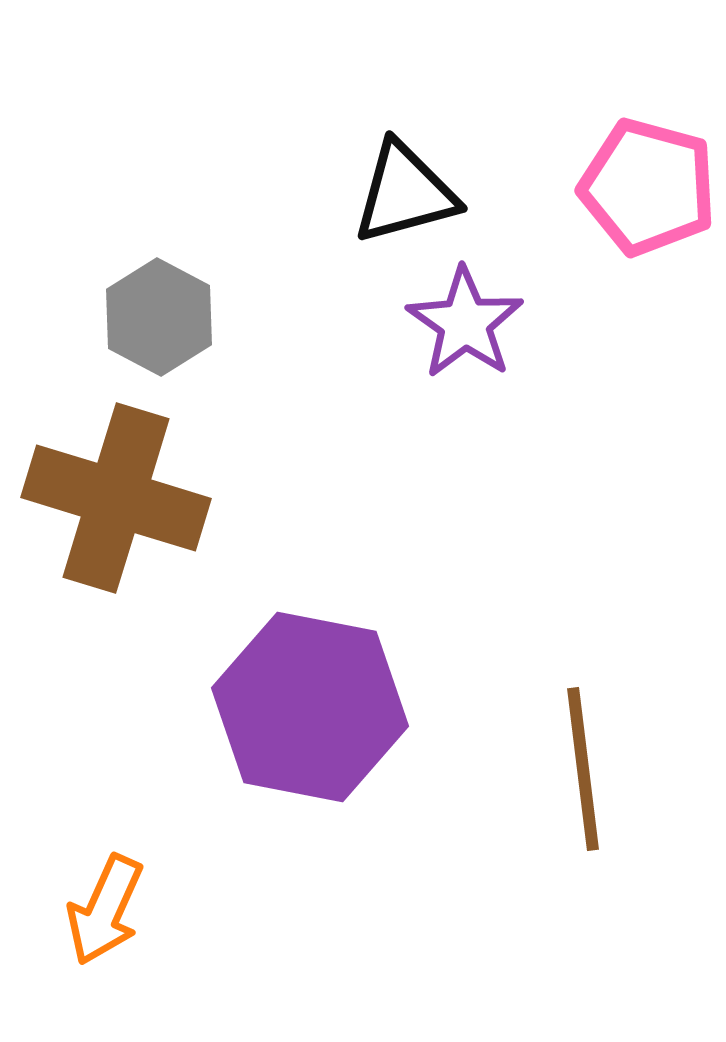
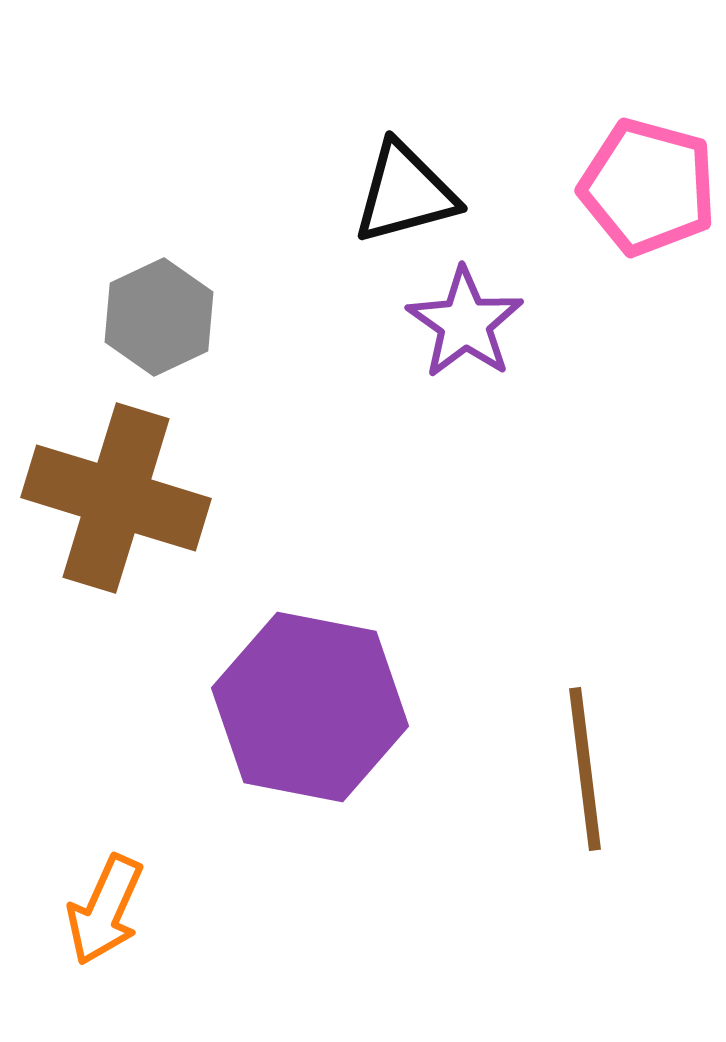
gray hexagon: rotated 7 degrees clockwise
brown line: moved 2 px right
